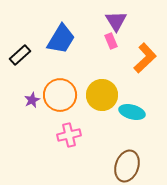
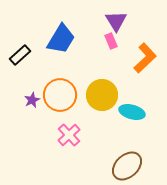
pink cross: rotated 30 degrees counterclockwise
brown ellipse: rotated 28 degrees clockwise
